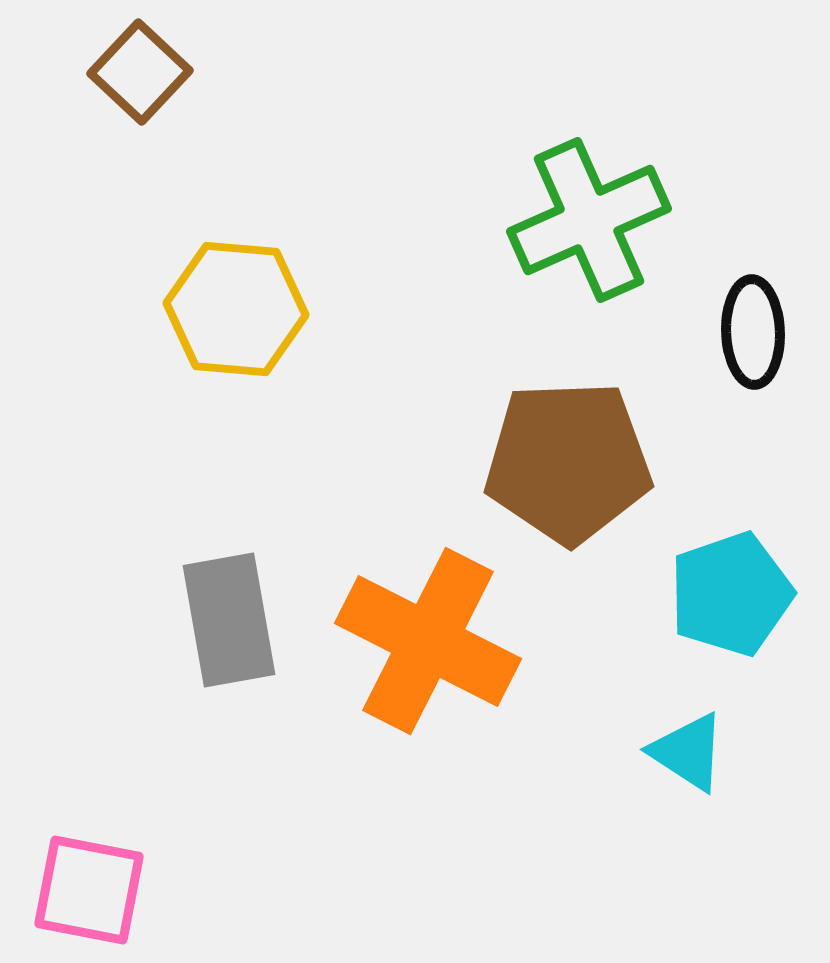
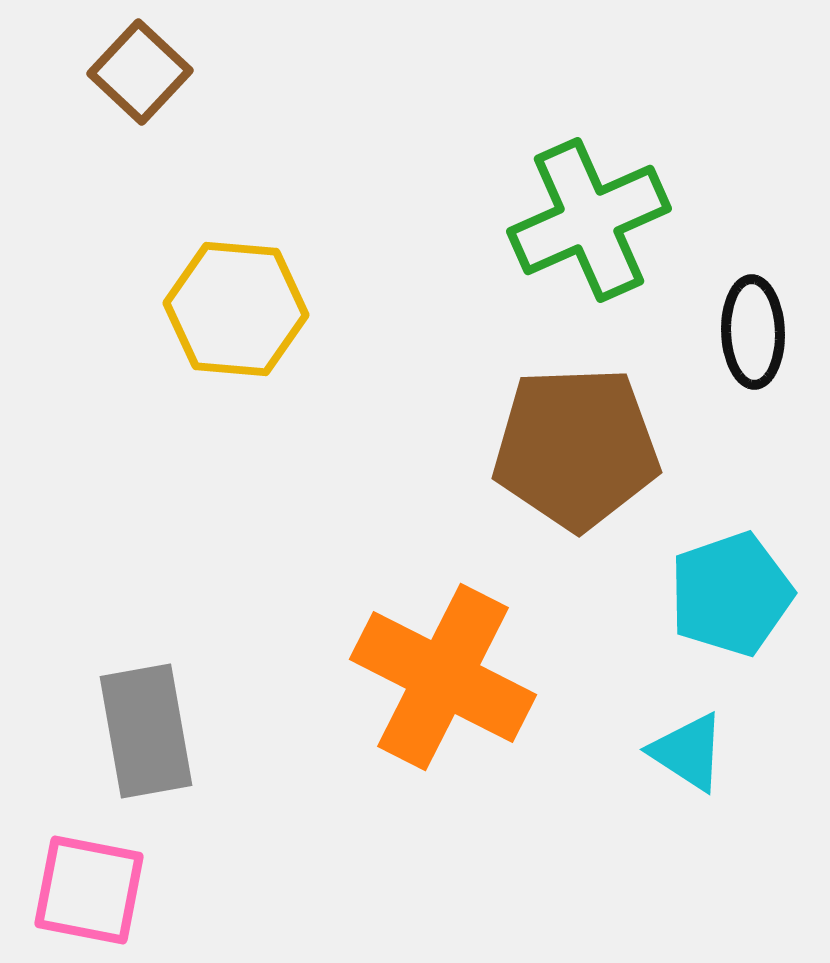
brown pentagon: moved 8 px right, 14 px up
gray rectangle: moved 83 px left, 111 px down
orange cross: moved 15 px right, 36 px down
